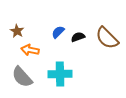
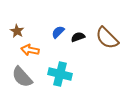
cyan cross: rotated 15 degrees clockwise
